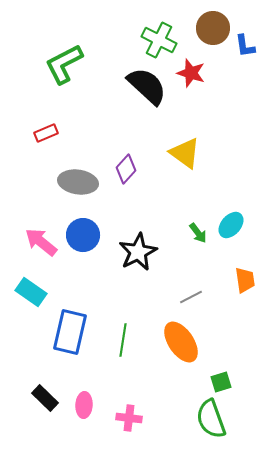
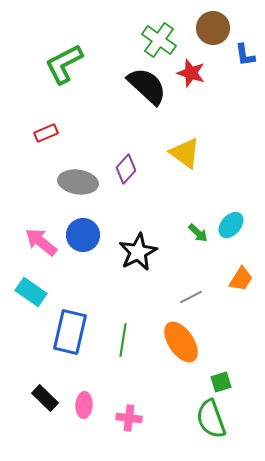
green cross: rotated 8 degrees clockwise
blue L-shape: moved 9 px down
green arrow: rotated 10 degrees counterclockwise
orange trapezoid: moved 4 px left, 1 px up; rotated 40 degrees clockwise
